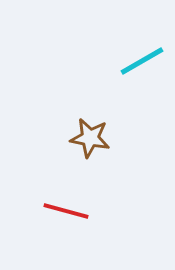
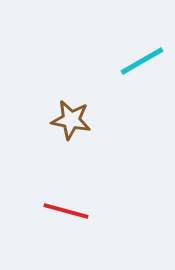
brown star: moved 19 px left, 18 px up
